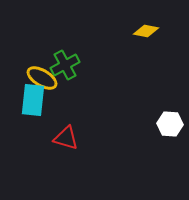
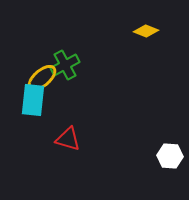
yellow diamond: rotated 10 degrees clockwise
yellow ellipse: rotated 72 degrees counterclockwise
white hexagon: moved 32 px down
red triangle: moved 2 px right, 1 px down
